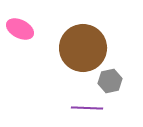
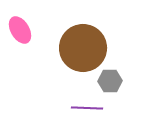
pink ellipse: moved 1 px down; rotated 32 degrees clockwise
gray hexagon: rotated 10 degrees clockwise
